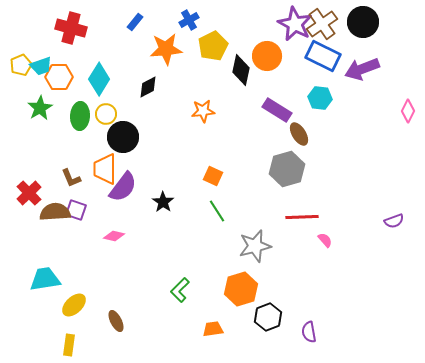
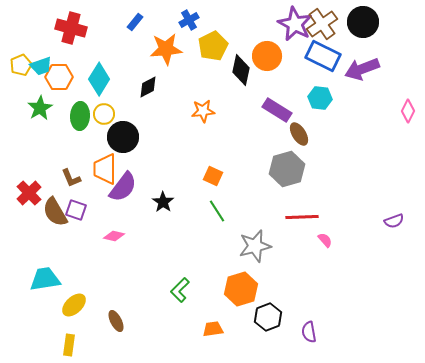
yellow circle at (106, 114): moved 2 px left
brown semicircle at (55, 212): rotated 116 degrees counterclockwise
